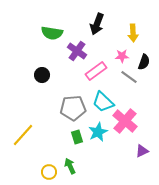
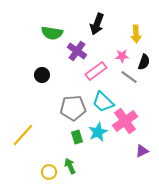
yellow arrow: moved 3 px right, 1 px down
pink cross: rotated 15 degrees clockwise
